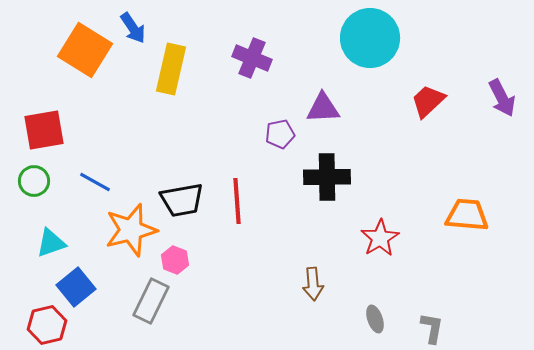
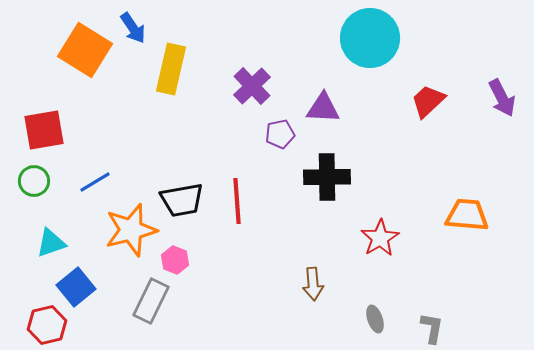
purple cross: moved 28 px down; rotated 24 degrees clockwise
purple triangle: rotated 6 degrees clockwise
blue line: rotated 60 degrees counterclockwise
